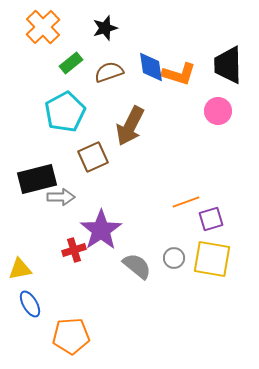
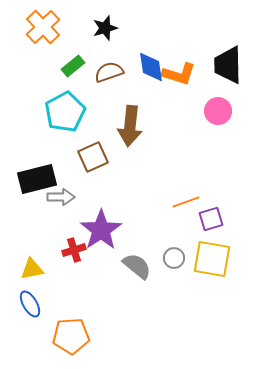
green rectangle: moved 2 px right, 3 px down
brown arrow: rotated 21 degrees counterclockwise
yellow triangle: moved 12 px right
